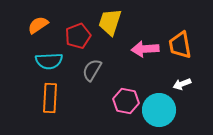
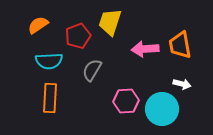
white arrow: rotated 144 degrees counterclockwise
pink hexagon: rotated 15 degrees counterclockwise
cyan circle: moved 3 px right, 1 px up
